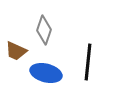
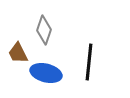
brown trapezoid: moved 2 px right, 2 px down; rotated 40 degrees clockwise
black line: moved 1 px right
